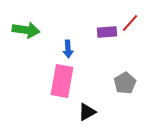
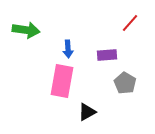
purple rectangle: moved 23 px down
gray pentagon: rotated 10 degrees counterclockwise
